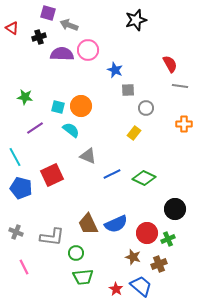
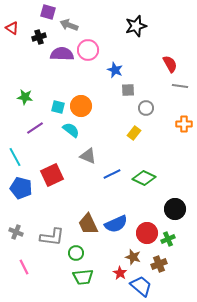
purple square: moved 1 px up
black star: moved 6 px down
red star: moved 4 px right, 16 px up
